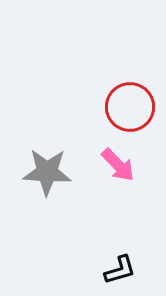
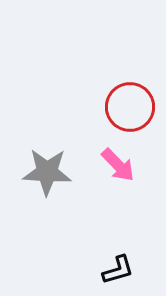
black L-shape: moved 2 px left
